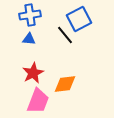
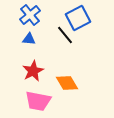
blue cross: rotated 30 degrees counterclockwise
blue square: moved 1 px left, 1 px up
red star: moved 2 px up
orange diamond: moved 2 px right, 1 px up; rotated 65 degrees clockwise
pink trapezoid: rotated 80 degrees clockwise
